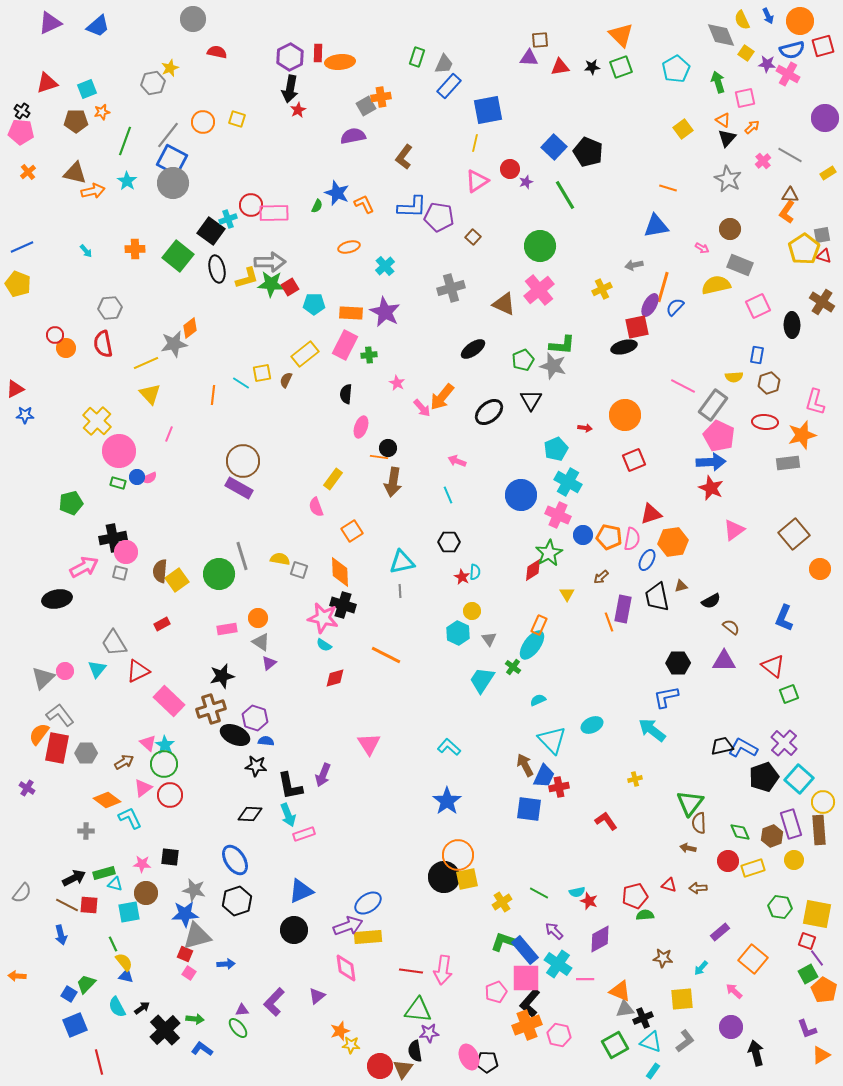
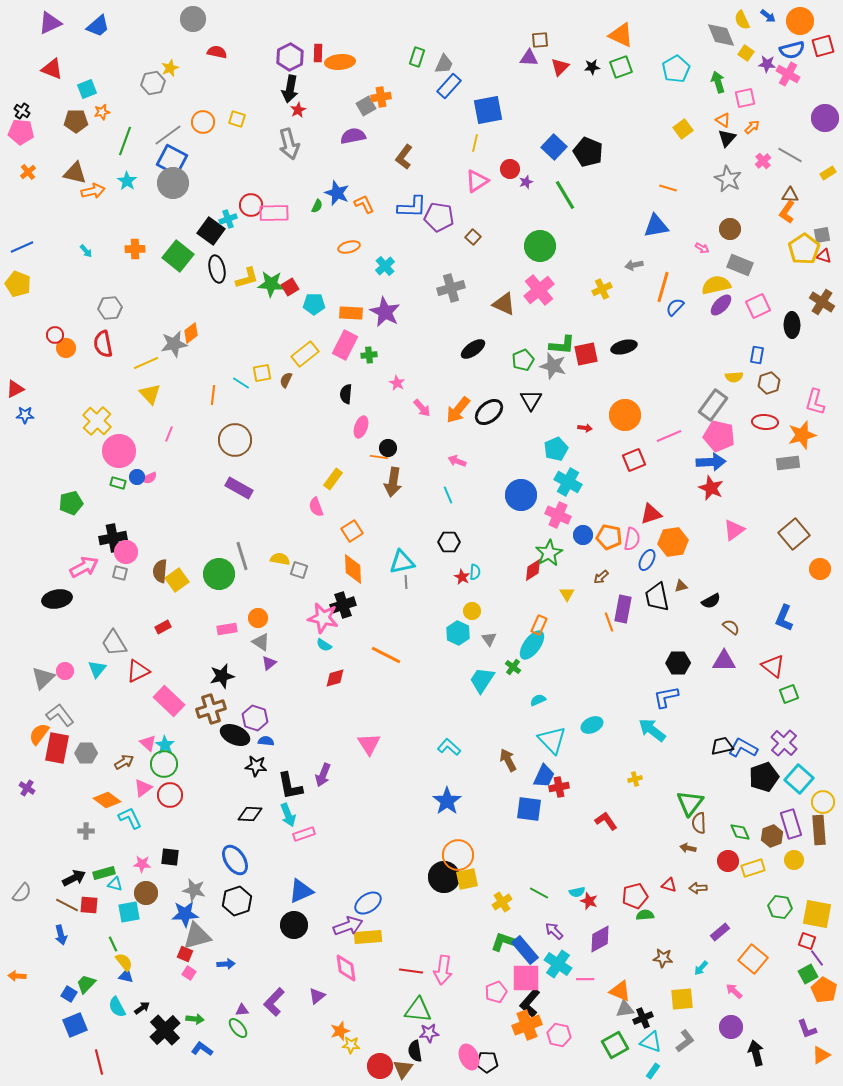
blue arrow at (768, 16): rotated 28 degrees counterclockwise
orange triangle at (621, 35): rotated 20 degrees counterclockwise
red triangle at (560, 67): rotated 36 degrees counterclockwise
red triangle at (47, 83): moved 5 px right, 14 px up; rotated 40 degrees clockwise
gray line at (168, 135): rotated 16 degrees clockwise
gray arrow at (270, 262): moved 19 px right, 118 px up; rotated 76 degrees clockwise
purple ellipse at (650, 305): moved 71 px right; rotated 15 degrees clockwise
red square at (637, 327): moved 51 px left, 27 px down
orange diamond at (190, 328): moved 1 px right, 5 px down
pink line at (683, 386): moved 14 px left, 50 px down; rotated 50 degrees counterclockwise
orange arrow at (442, 397): moved 16 px right, 13 px down
pink pentagon at (719, 436): rotated 12 degrees counterclockwise
brown circle at (243, 461): moved 8 px left, 21 px up
orange diamond at (340, 572): moved 13 px right, 3 px up
gray line at (400, 591): moved 6 px right, 9 px up
black cross at (343, 605): rotated 35 degrees counterclockwise
red rectangle at (162, 624): moved 1 px right, 3 px down
brown arrow at (525, 765): moved 17 px left, 5 px up
black circle at (294, 930): moved 5 px up
